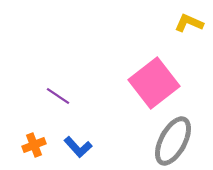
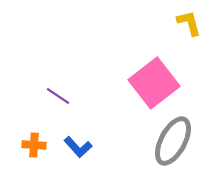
yellow L-shape: rotated 52 degrees clockwise
orange cross: rotated 25 degrees clockwise
